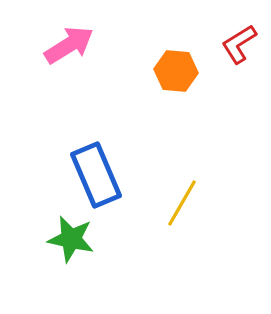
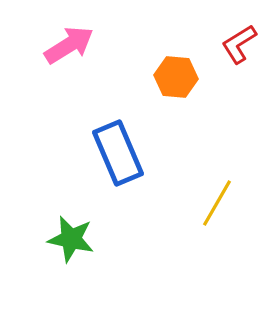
orange hexagon: moved 6 px down
blue rectangle: moved 22 px right, 22 px up
yellow line: moved 35 px right
